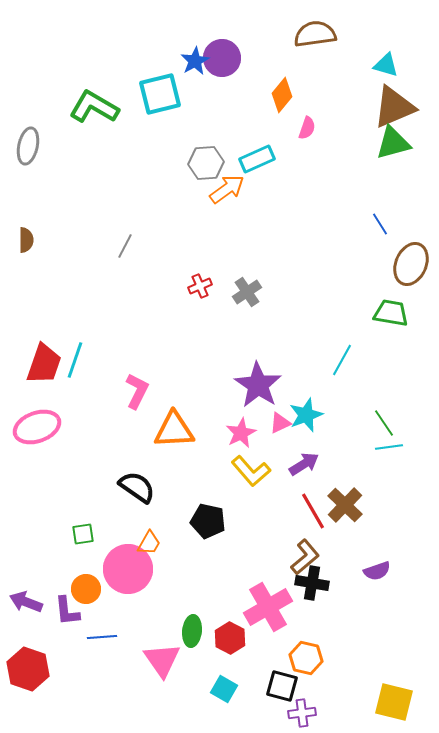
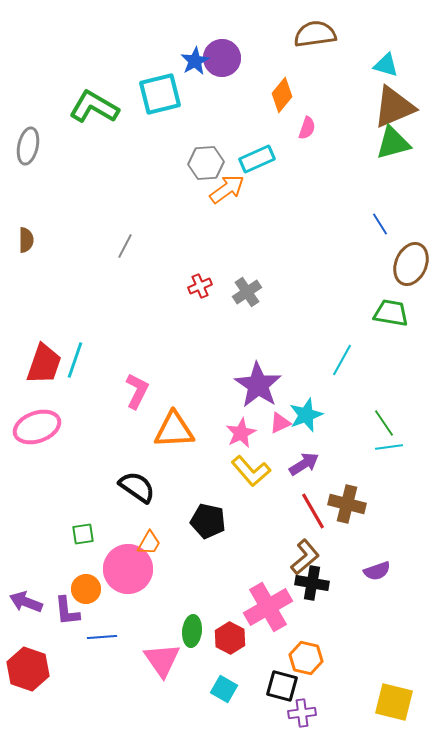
brown cross at (345, 505): moved 2 px right, 1 px up; rotated 30 degrees counterclockwise
